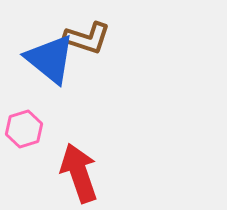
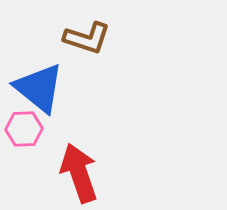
blue triangle: moved 11 px left, 29 px down
pink hexagon: rotated 15 degrees clockwise
